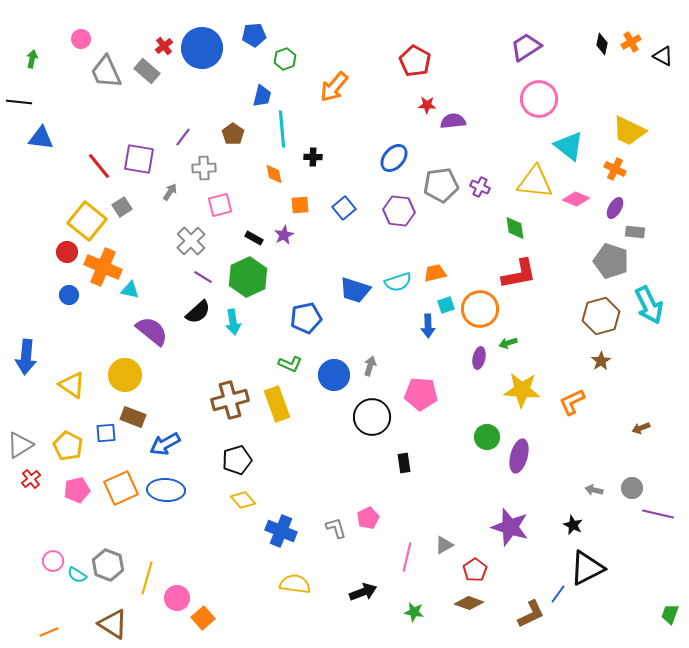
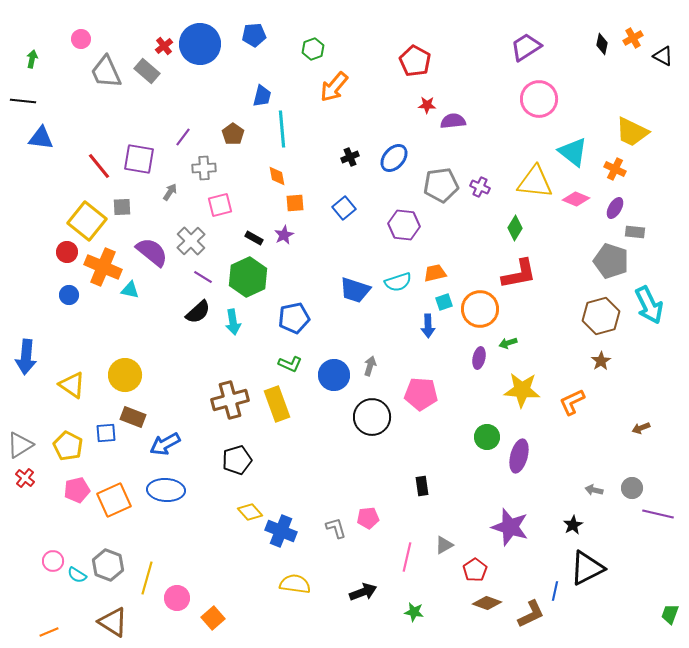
orange cross at (631, 42): moved 2 px right, 4 px up
blue circle at (202, 48): moved 2 px left, 4 px up
green hexagon at (285, 59): moved 28 px right, 10 px up
black line at (19, 102): moved 4 px right, 1 px up
yellow trapezoid at (629, 131): moved 3 px right, 1 px down
cyan triangle at (569, 146): moved 4 px right, 6 px down
black cross at (313, 157): moved 37 px right; rotated 24 degrees counterclockwise
orange diamond at (274, 174): moved 3 px right, 2 px down
orange square at (300, 205): moved 5 px left, 2 px up
gray square at (122, 207): rotated 30 degrees clockwise
purple hexagon at (399, 211): moved 5 px right, 14 px down
green diamond at (515, 228): rotated 40 degrees clockwise
cyan square at (446, 305): moved 2 px left, 3 px up
blue pentagon at (306, 318): moved 12 px left
purple semicircle at (152, 331): moved 79 px up
black rectangle at (404, 463): moved 18 px right, 23 px down
red cross at (31, 479): moved 6 px left, 1 px up; rotated 12 degrees counterclockwise
orange square at (121, 488): moved 7 px left, 12 px down
yellow diamond at (243, 500): moved 7 px right, 12 px down
pink pentagon at (368, 518): rotated 20 degrees clockwise
black star at (573, 525): rotated 18 degrees clockwise
blue line at (558, 594): moved 3 px left, 3 px up; rotated 24 degrees counterclockwise
brown diamond at (469, 603): moved 18 px right
orange square at (203, 618): moved 10 px right
brown triangle at (113, 624): moved 2 px up
